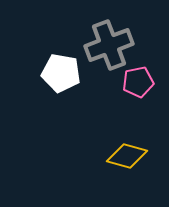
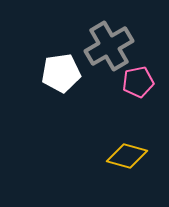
gray cross: moved 1 px down; rotated 9 degrees counterclockwise
white pentagon: rotated 18 degrees counterclockwise
